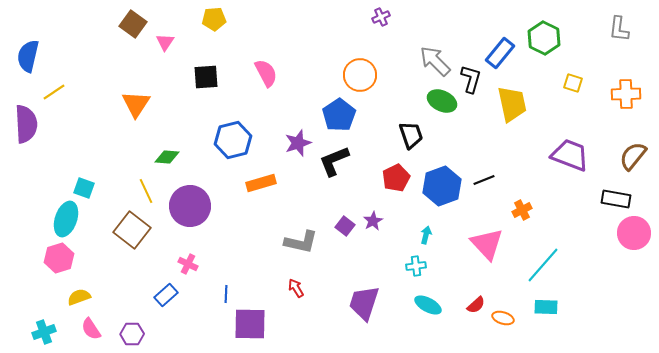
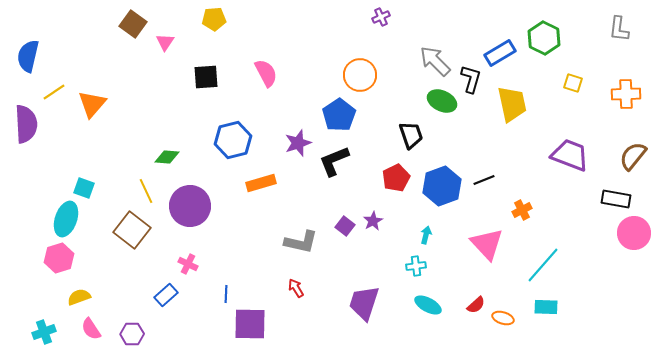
blue rectangle at (500, 53): rotated 20 degrees clockwise
orange triangle at (136, 104): moved 44 px left; rotated 8 degrees clockwise
